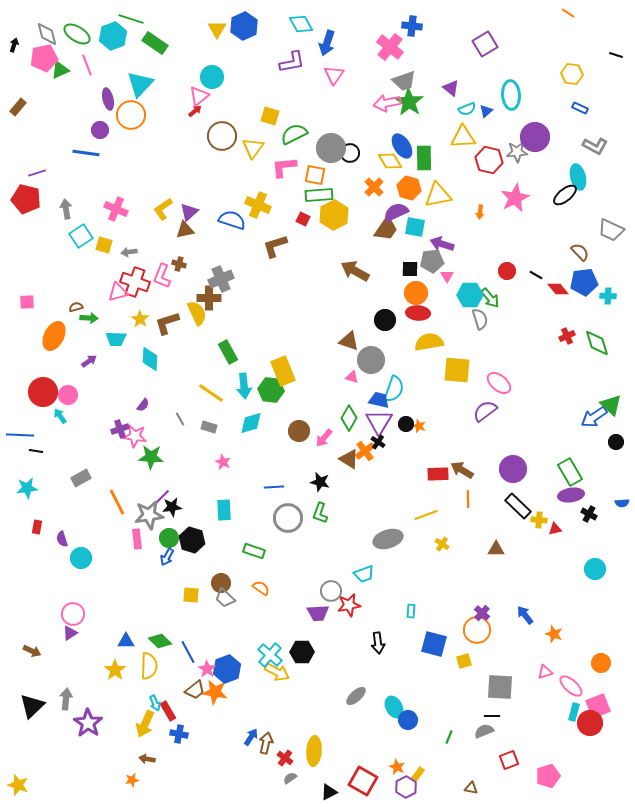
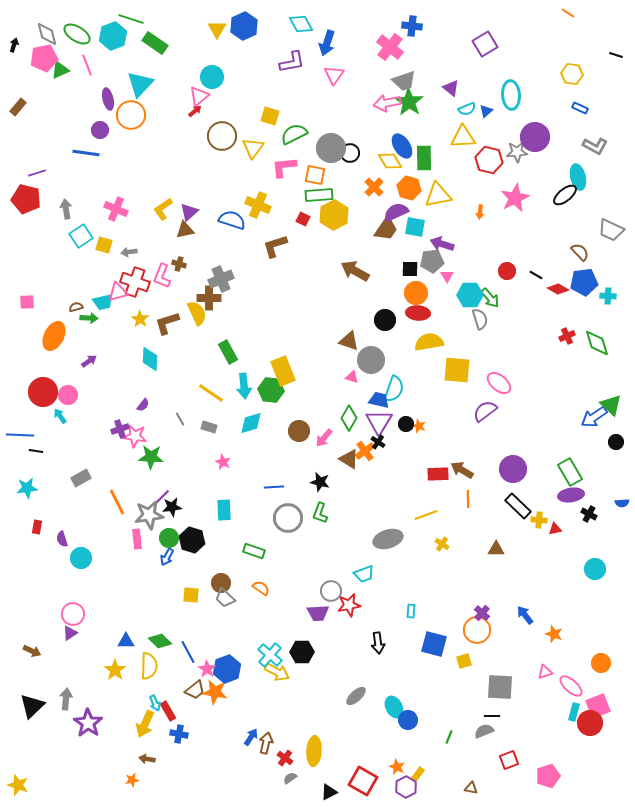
red diamond at (558, 289): rotated 20 degrees counterclockwise
cyan trapezoid at (116, 339): moved 13 px left, 37 px up; rotated 15 degrees counterclockwise
